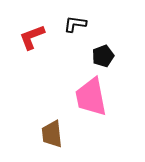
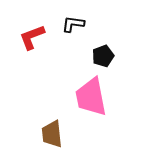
black L-shape: moved 2 px left
